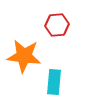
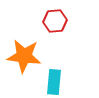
red hexagon: moved 2 px left, 4 px up
